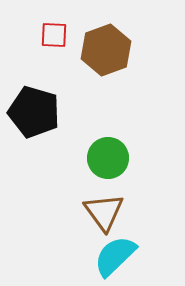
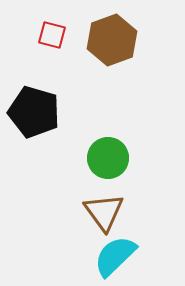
red square: moved 2 px left; rotated 12 degrees clockwise
brown hexagon: moved 6 px right, 10 px up
